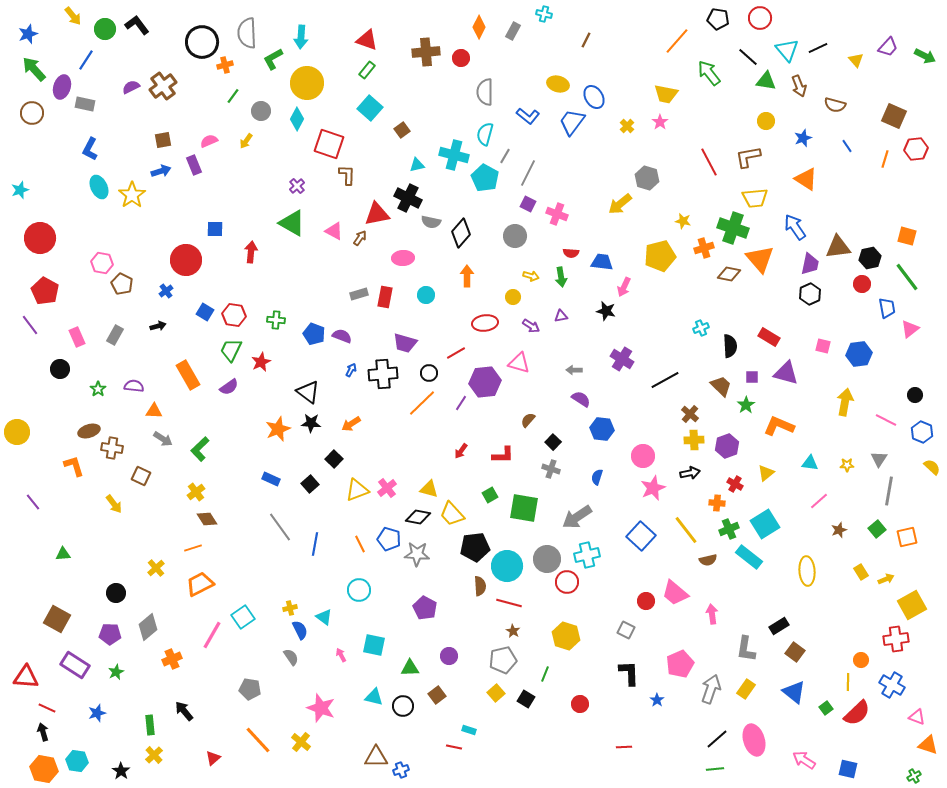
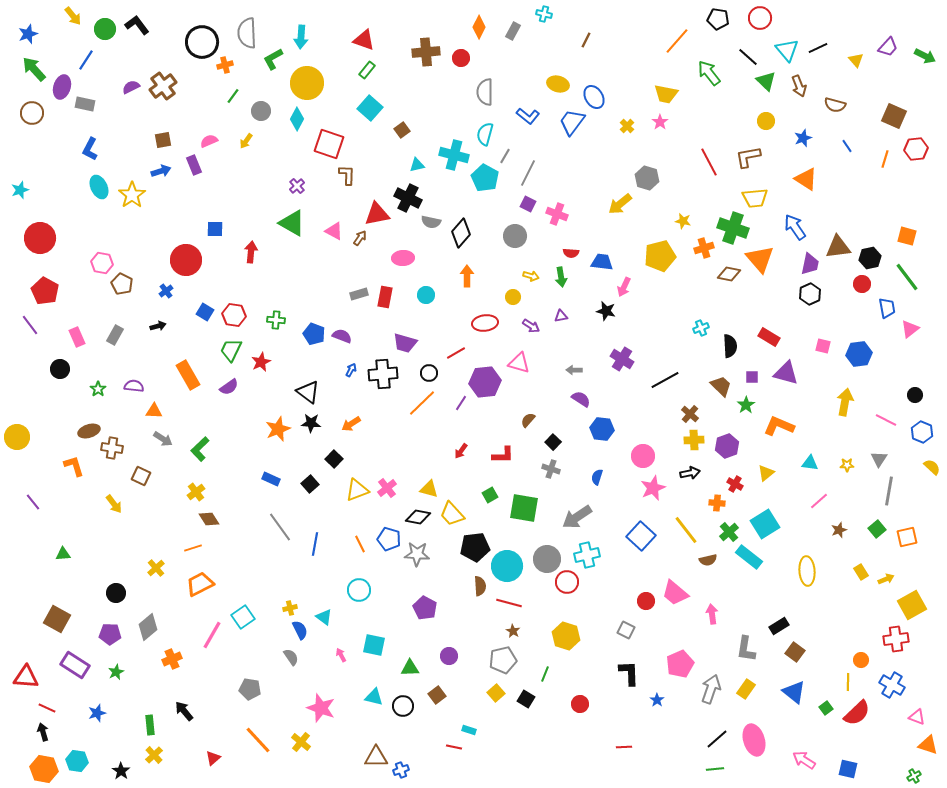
red triangle at (367, 40): moved 3 px left
green triangle at (766, 81): rotated 35 degrees clockwise
yellow circle at (17, 432): moved 5 px down
brown diamond at (207, 519): moved 2 px right
green cross at (729, 529): moved 3 px down; rotated 18 degrees counterclockwise
